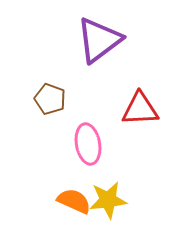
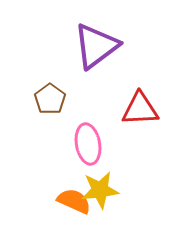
purple triangle: moved 3 px left, 6 px down
brown pentagon: rotated 16 degrees clockwise
yellow star: moved 8 px left, 10 px up
